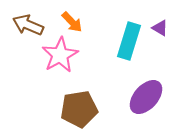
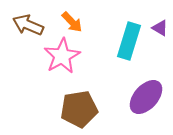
pink star: moved 2 px right, 1 px down
